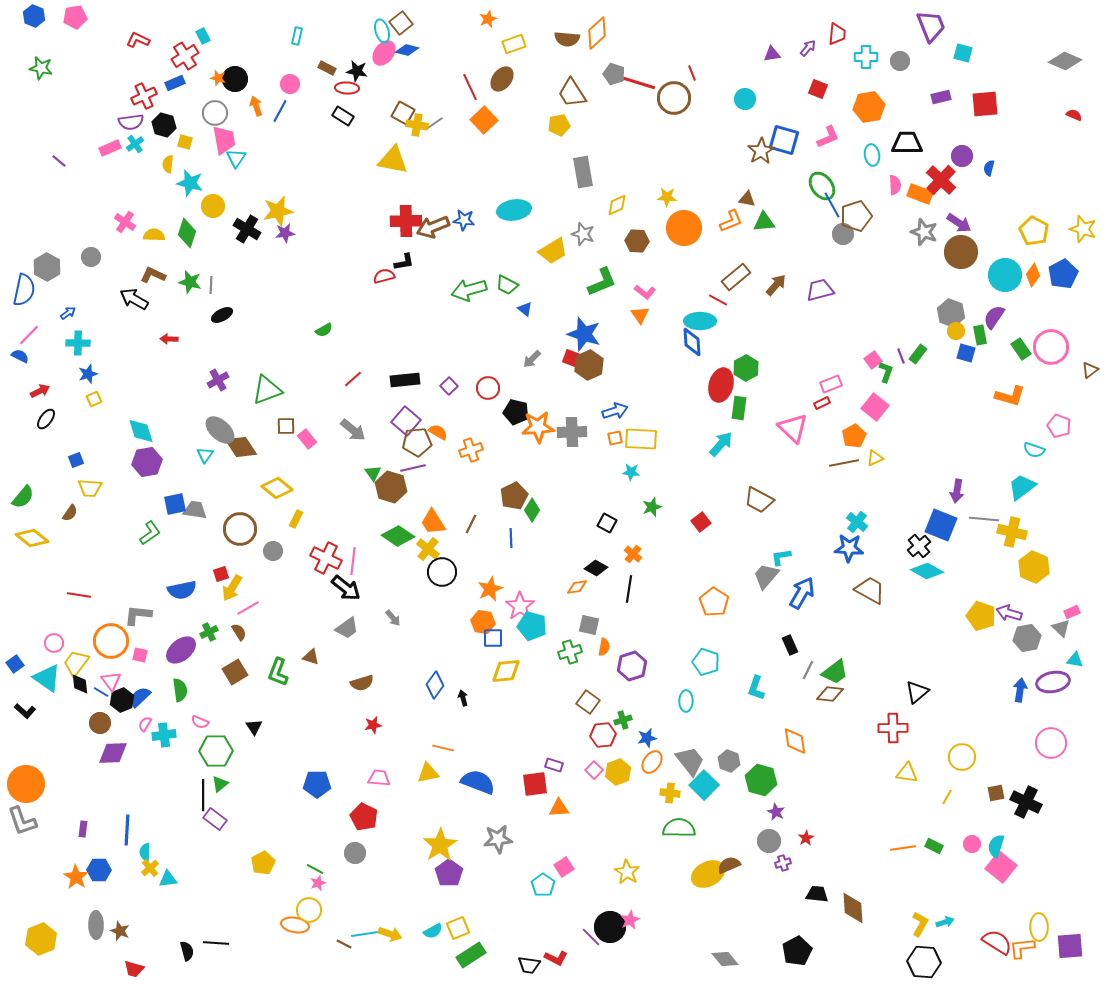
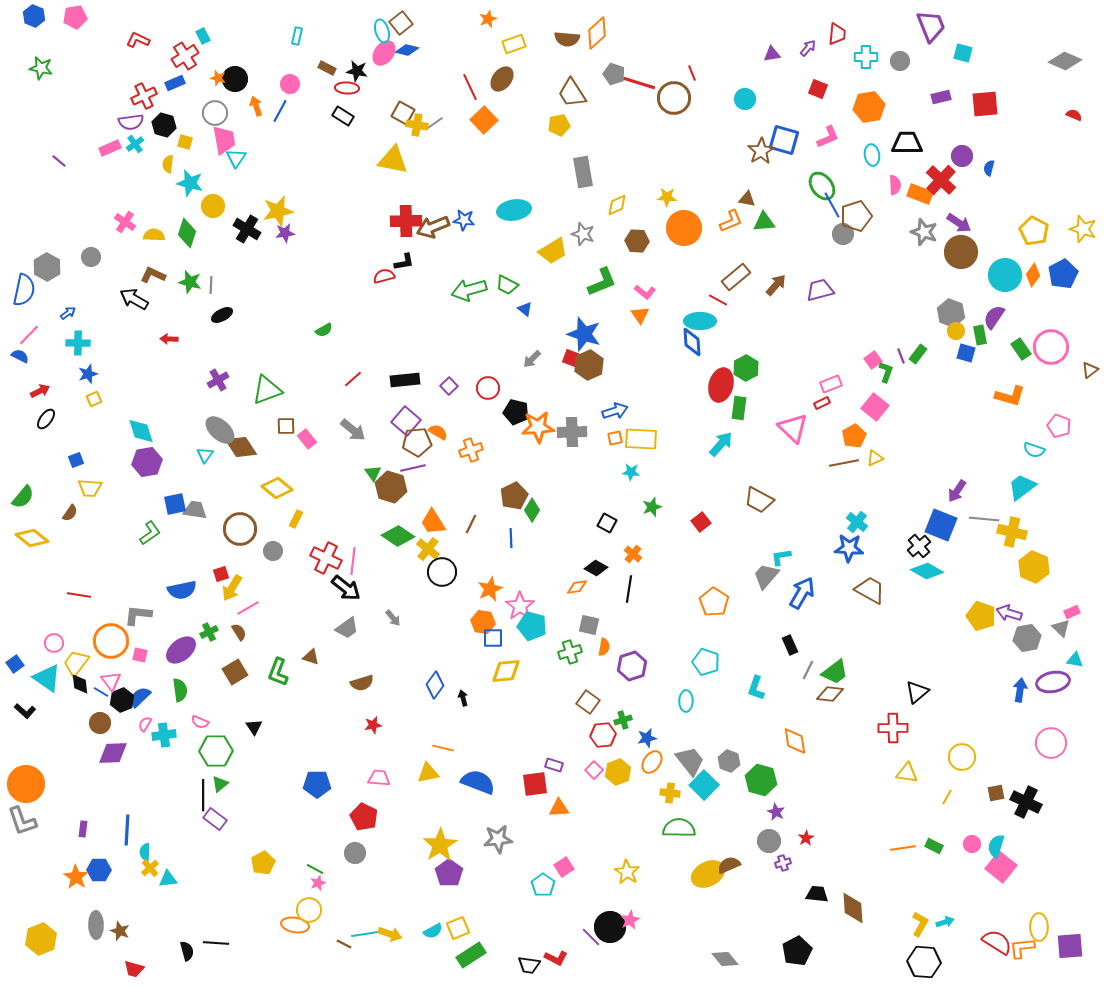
purple arrow at (957, 491): rotated 25 degrees clockwise
